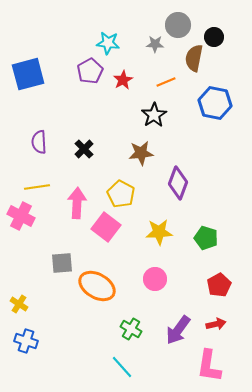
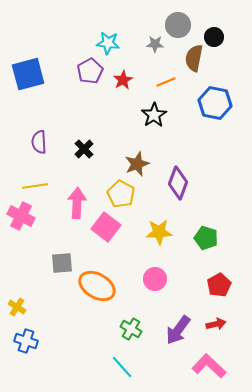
brown star: moved 4 px left, 11 px down; rotated 15 degrees counterclockwise
yellow line: moved 2 px left, 1 px up
yellow cross: moved 2 px left, 3 px down
pink L-shape: rotated 124 degrees clockwise
